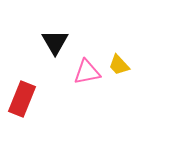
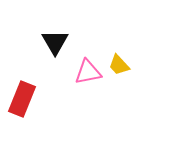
pink triangle: moved 1 px right
